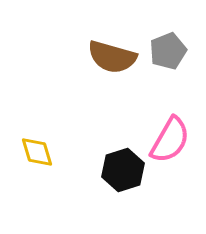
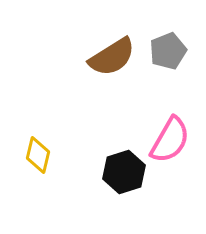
brown semicircle: rotated 48 degrees counterclockwise
yellow diamond: moved 1 px right, 3 px down; rotated 30 degrees clockwise
black hexagon: moved 1 px right, 2 px down
